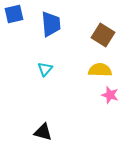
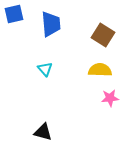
cyan triangle: rotated 21 degrees counterclockwise
pink star: moved 3 px down; rotated 24 degrees counterclockwise
